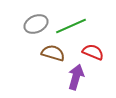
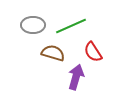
gray ellipse: moved 3 px left, 1 px down; rotated 25 degrees clockwise
red semicircle: rotated 145 degrees counterclockwise
